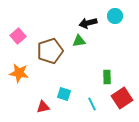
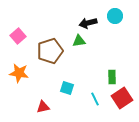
green rectangle: moved 5 px right
cyan square: moved 3 px right, 6 px up
cyan line: moved 3 px right, 5 px up
